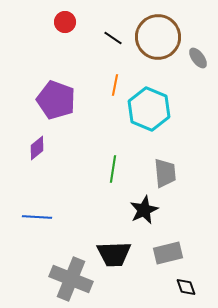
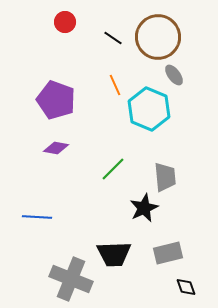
gray ellipse: moved 24 px left, 17 px down
orange line: rotated 35 degrees counterclockwise
purple diamond: moved 19 px right; rotated 50 degrees clockwise
green line: rotated 36 degrees clockwise
gray trapezoid: moved 4 px down
black star: moved 2 px up
